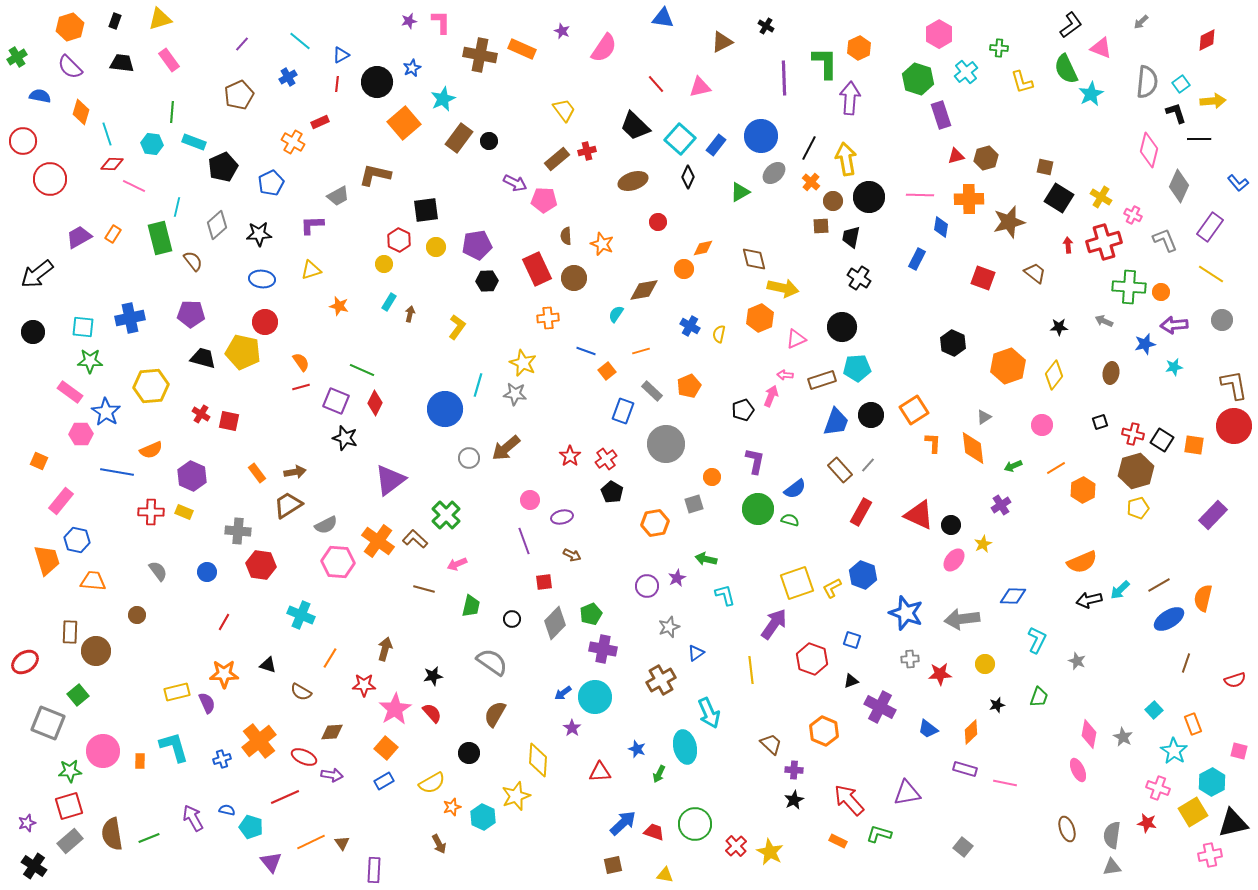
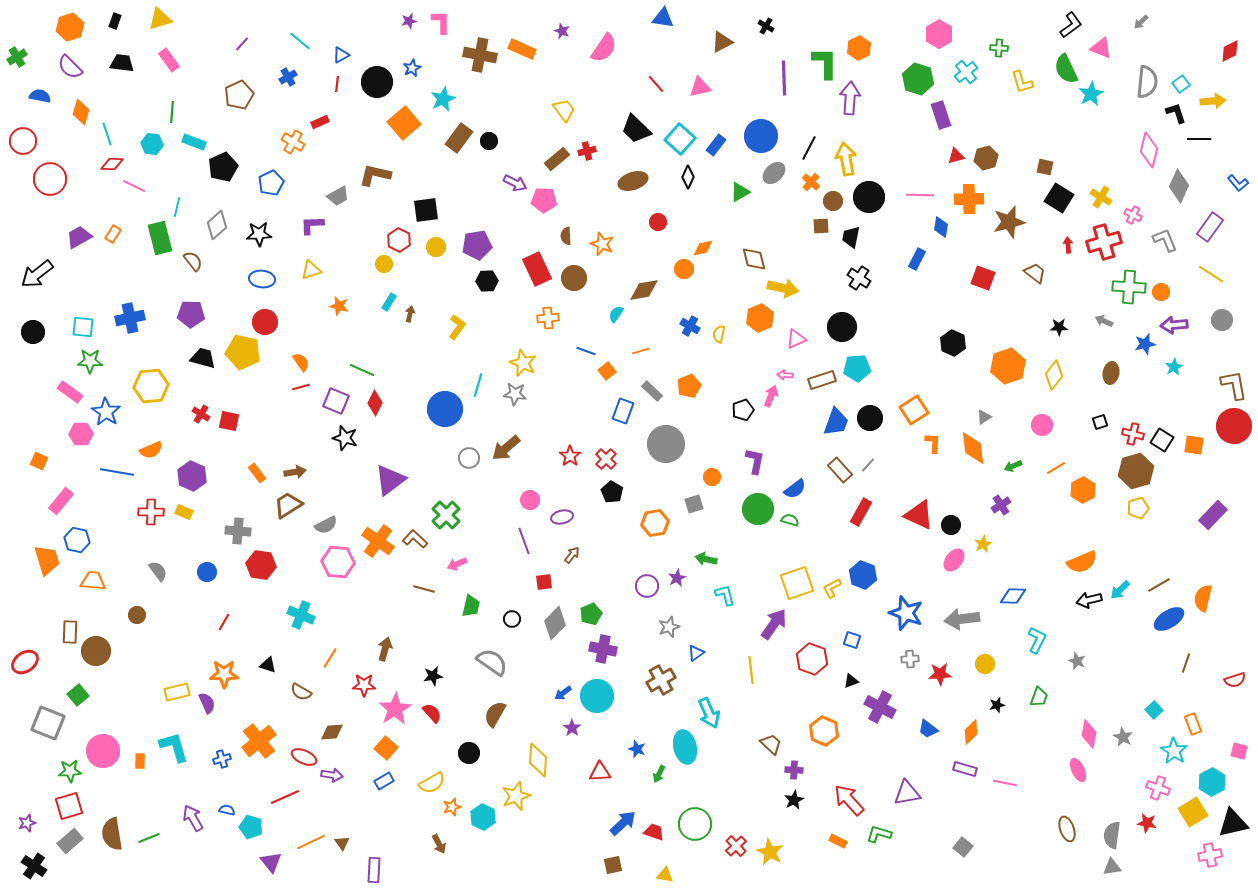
red diamond at (1207, 40): moved 23 px right, 11 px down
black trapezoid at (635, 126): moved 1 px right, 3 px down
cyan star at (1174, 367): rotated 18 degrees counterclockwise
black circle at (871, 415): moved 1 px left, 3 px down
red cross at (606, 459): rotated 10 degrees counterclockwise
brown arrow at (572, 555): rotated 78 degrees counterclockwise
cyan circle at (595, 697): moved 2 px right, 1 px up
